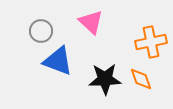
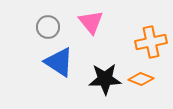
pink triangle: rotated 8 degrees clockwise
gray circle: moved 7 px right, 4 px up
blue triangle: moved 1 px right, 1 px down; rotated 12 degrees clockwise
orange diamond: rotated 50 degrees counterclockwise
